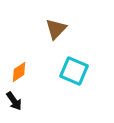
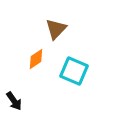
orange diamond: moved 17 px right, 13 px up
